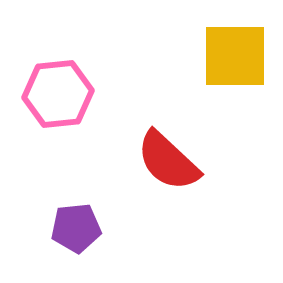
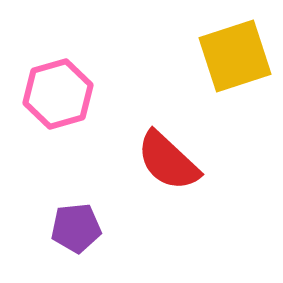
yellow square: rotated 18 degrees counterclockwise
pink hexagon: rotated 10 degrees counterclockwise
